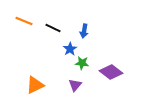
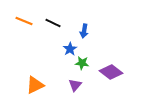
black line: moved 5 px up
